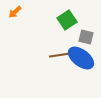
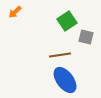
green square: moved 1 px down
blue ellipse: moved 16 px left, 22 px down; rotated 16 degrees clockwise
